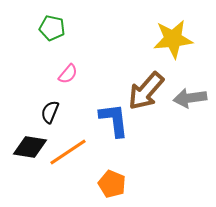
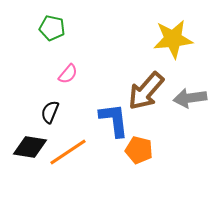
orange pentagon: moved 27 px right, 34 px up; rotated 8 degrees counterclockwise
